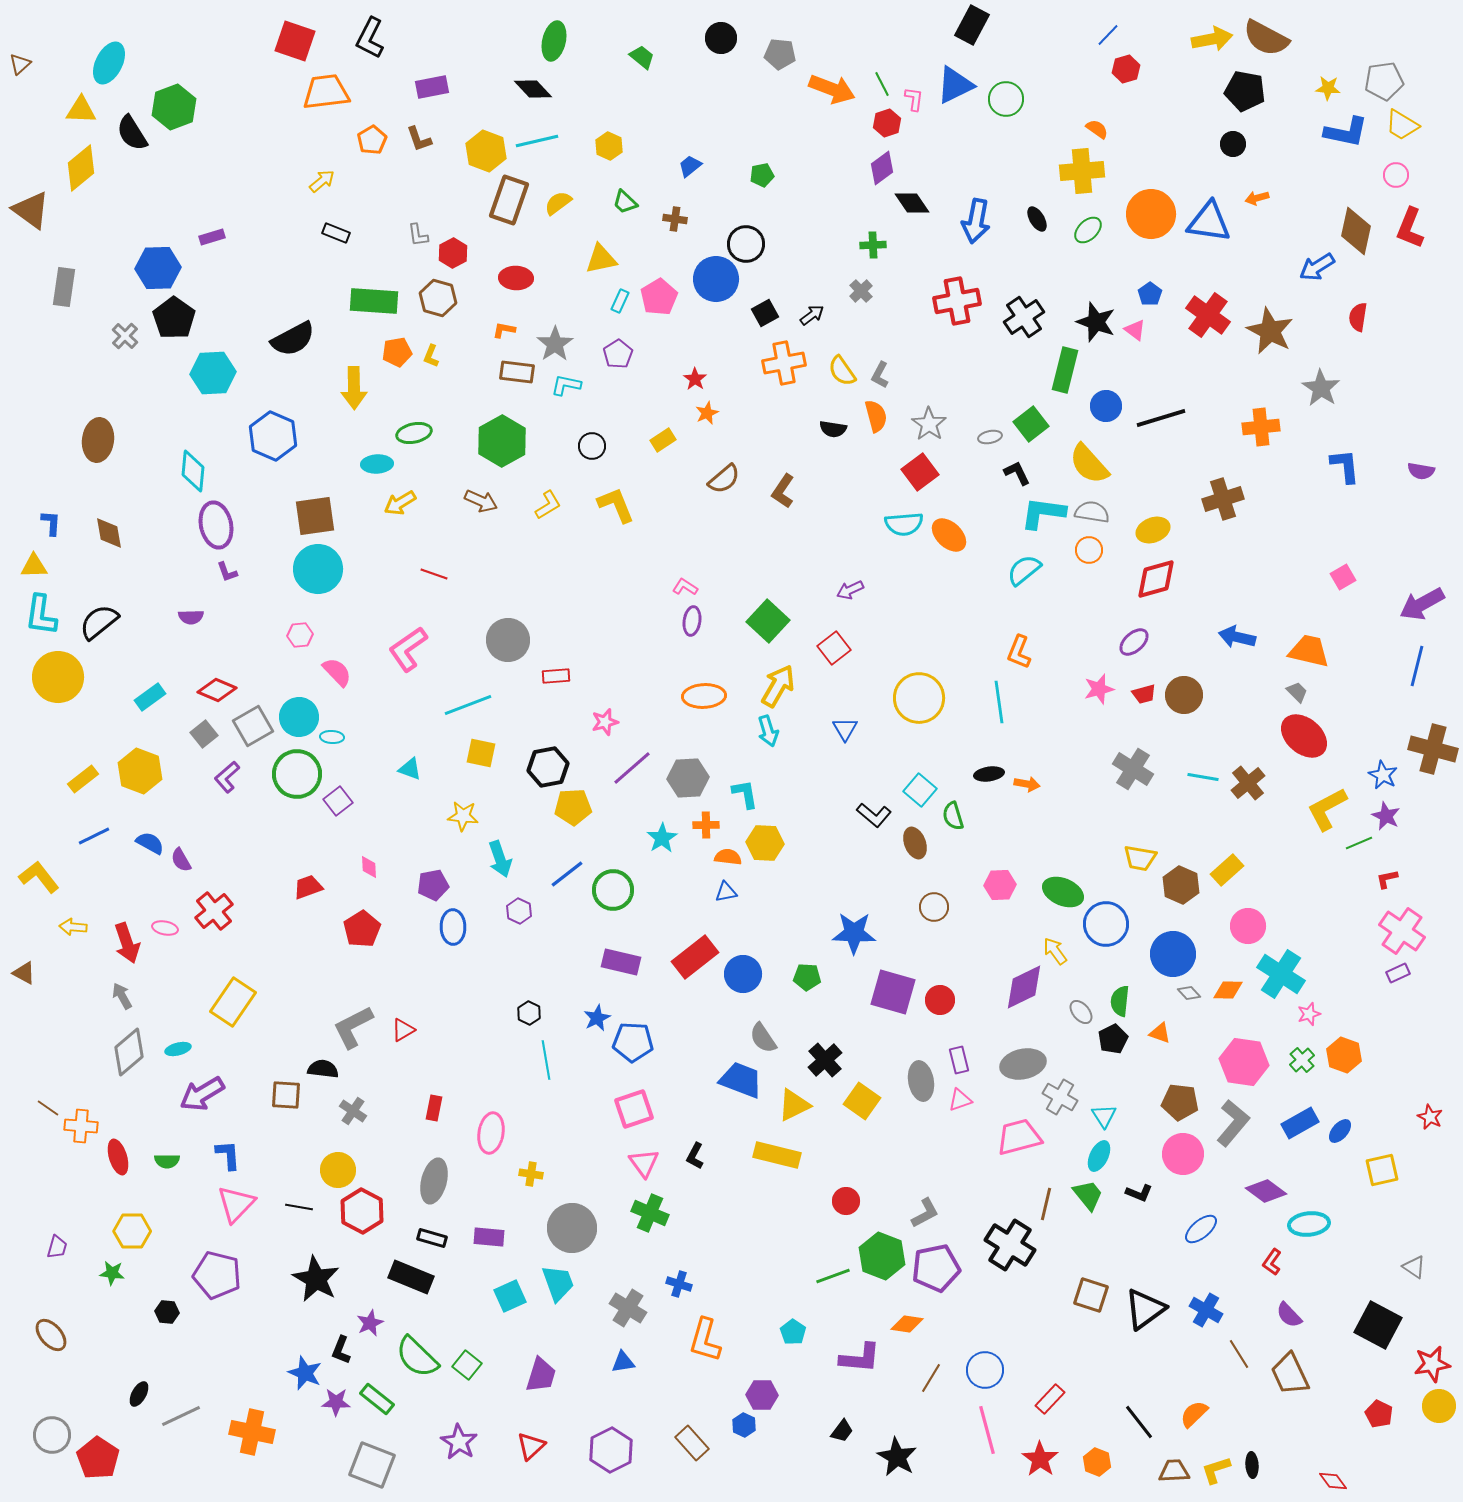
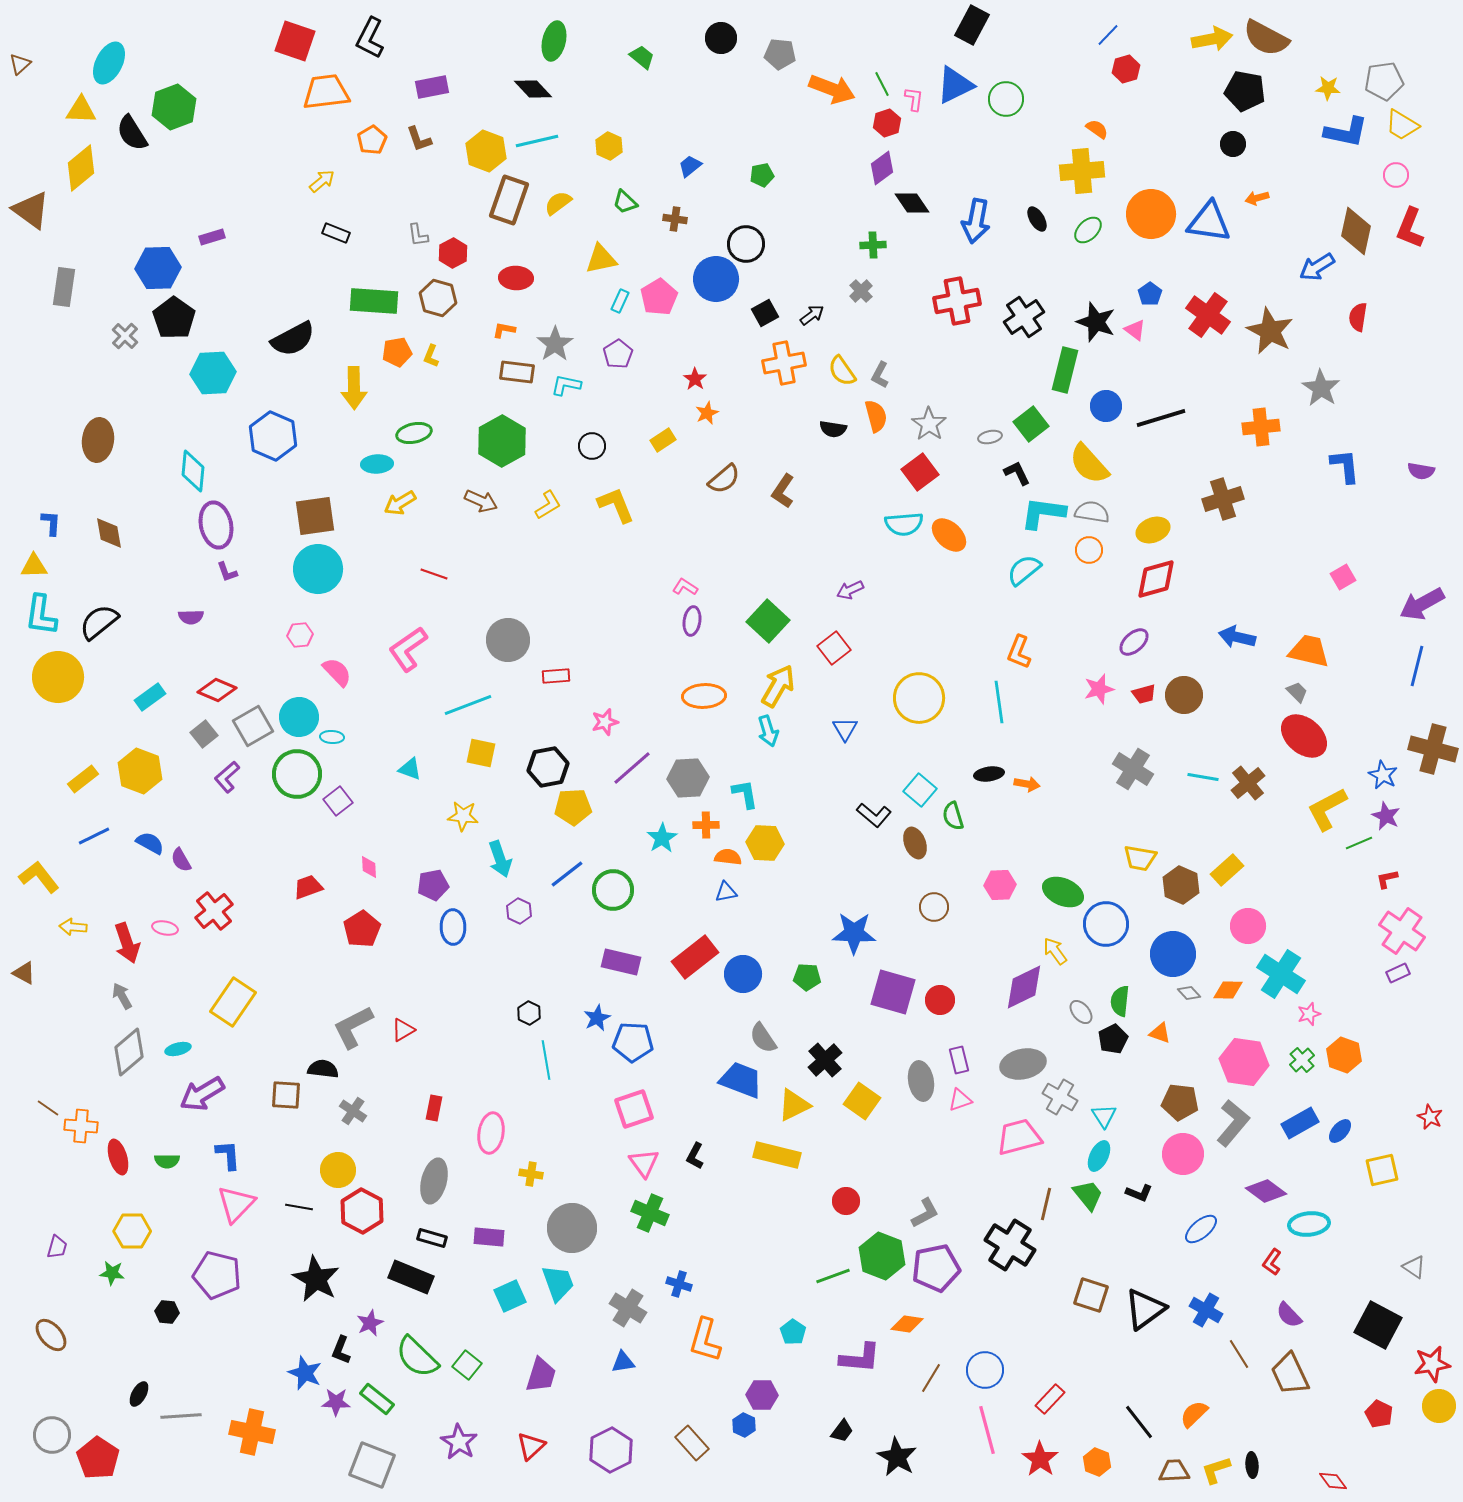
gray line at (181, 1416): rotated 21 degrees clockwise
